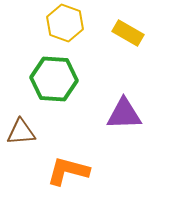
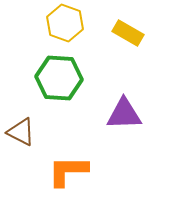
green hexagon: moved 5 px right, 1 px up
brown triangle: rotated 32 degrees clockwise
orange L-shape: rotated 15 degrees counterclockwise
